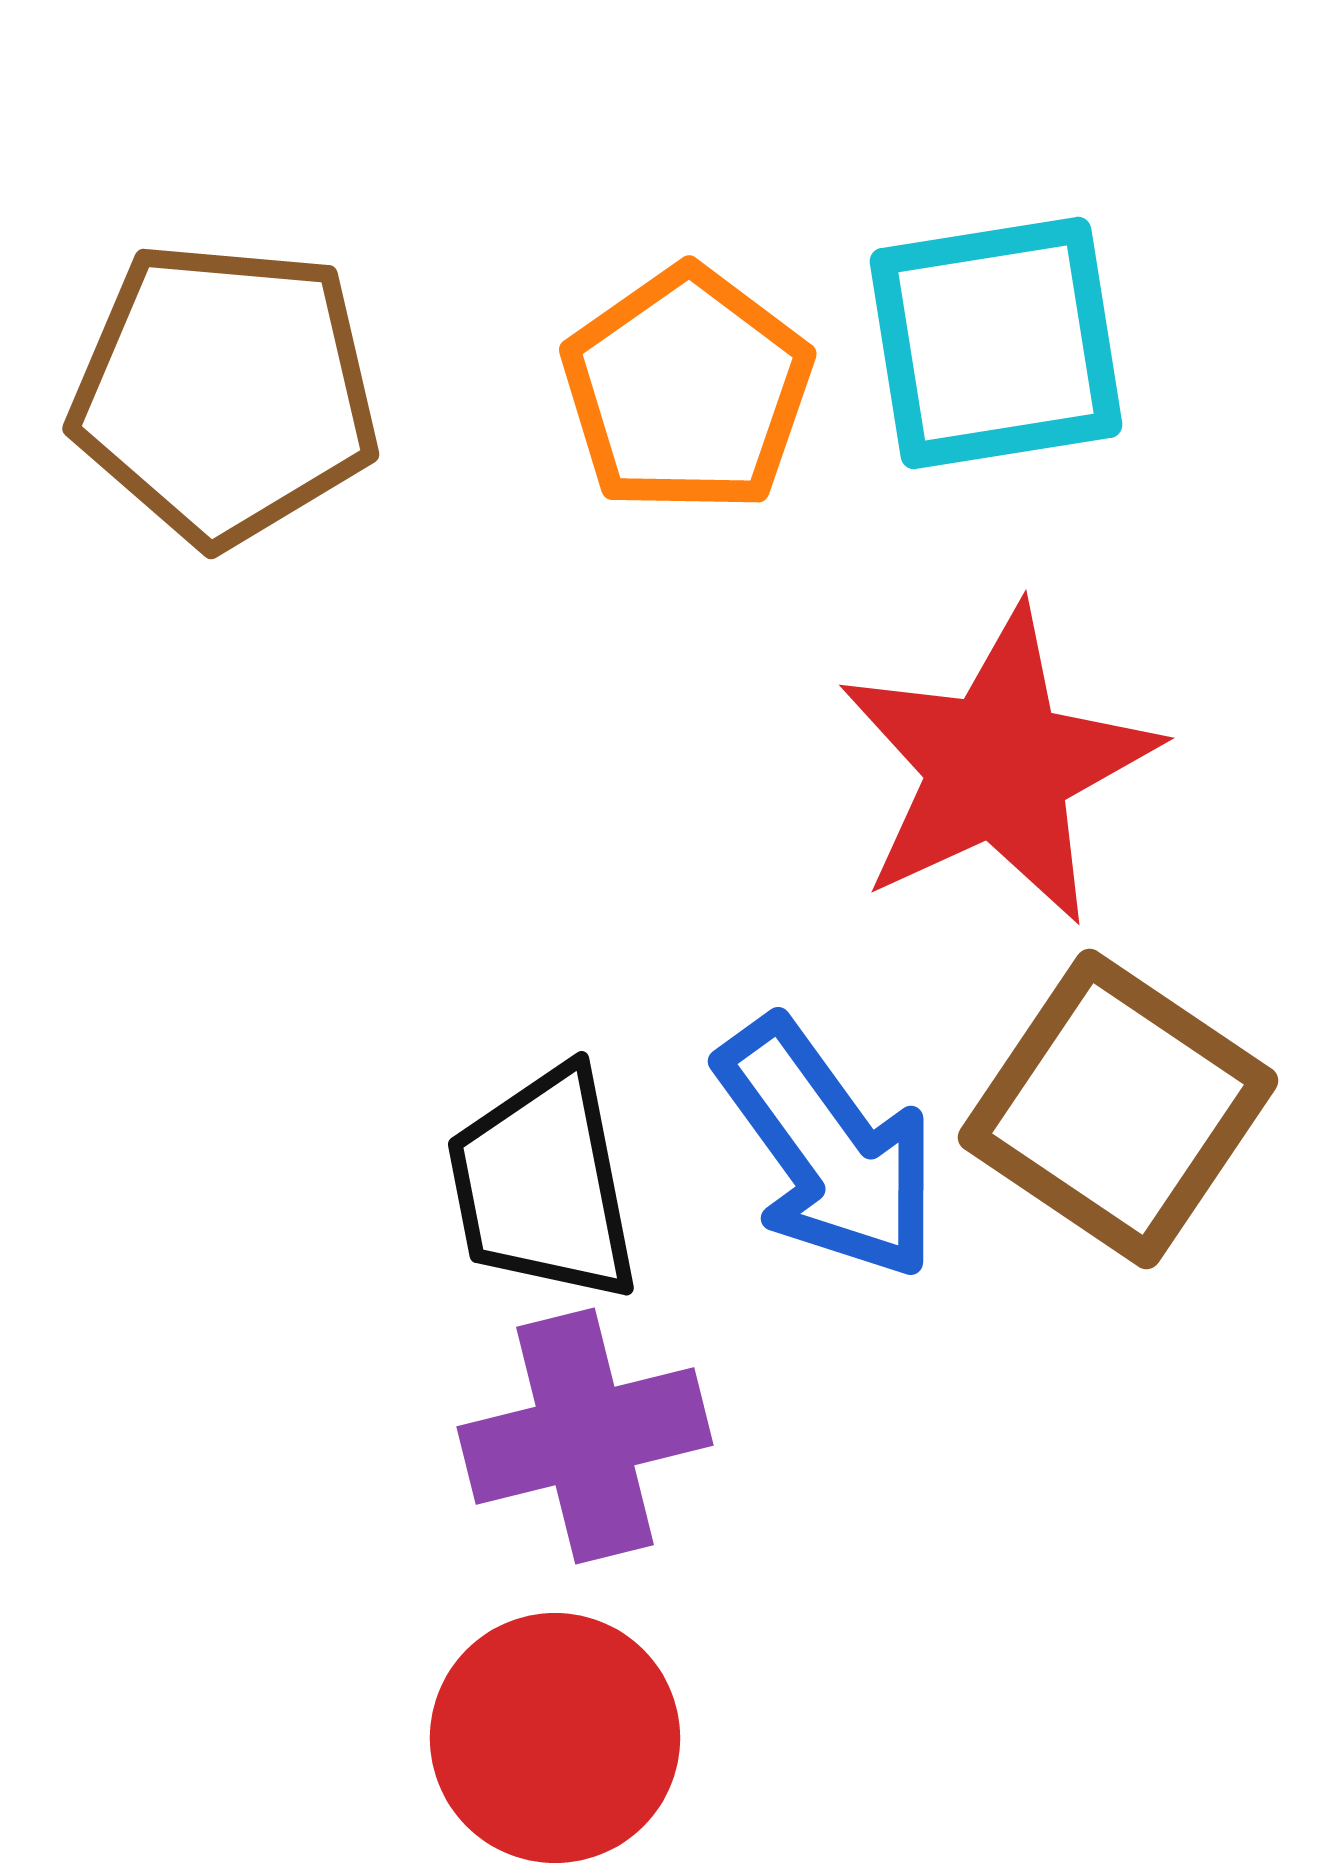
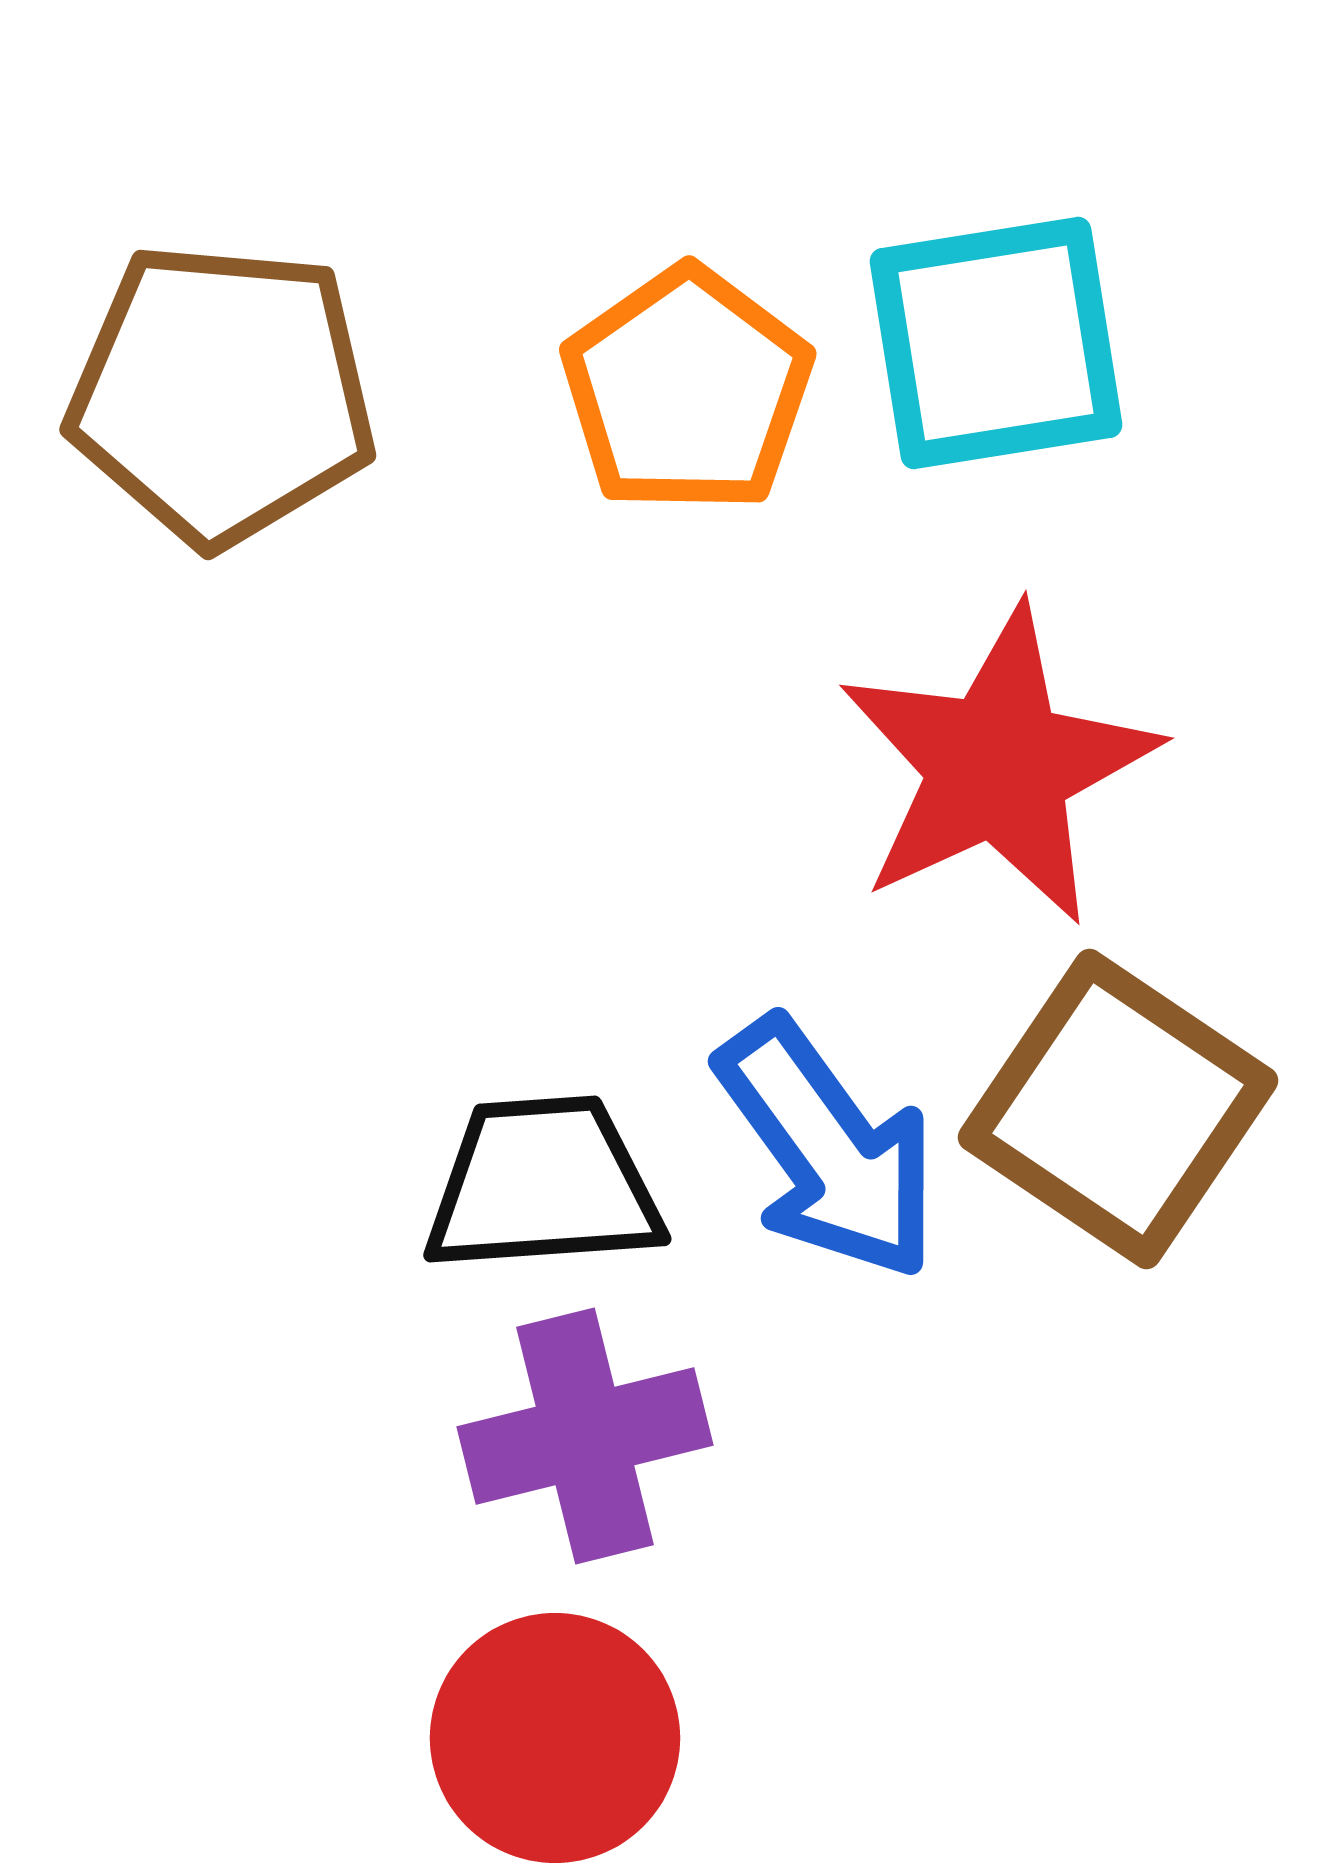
brown pentagon: moved 3 px left, 1 px down
black trapezoid: rotated 97 degrees clockwise
